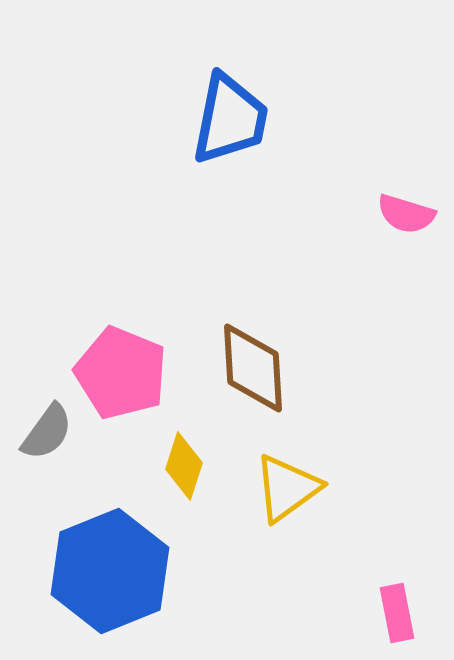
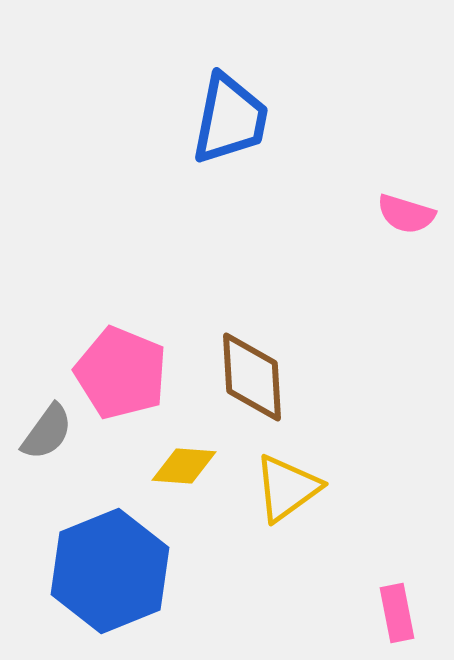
brown diamond: moved 1 px left, 9 px down
yellow diamond: rotated 76 degrees clockwise
